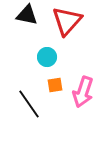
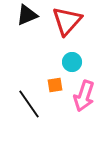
black triangle: rotated 35 degrees counterclockwise
cyan circle: moved 25 px right, 5 px down
pink arrow: moved 1 px right, 4 px down
